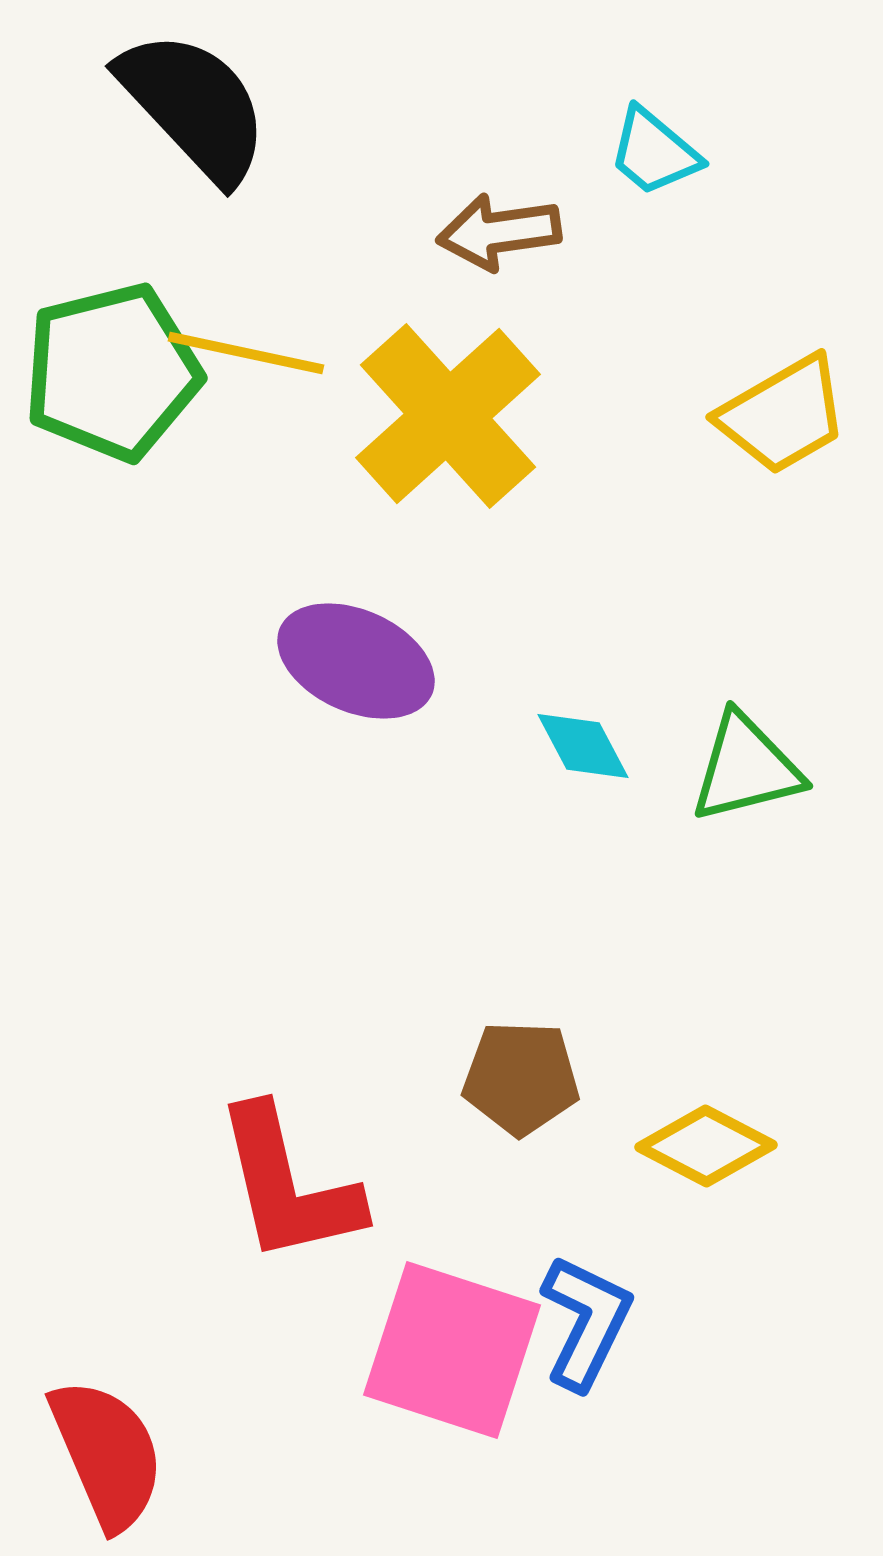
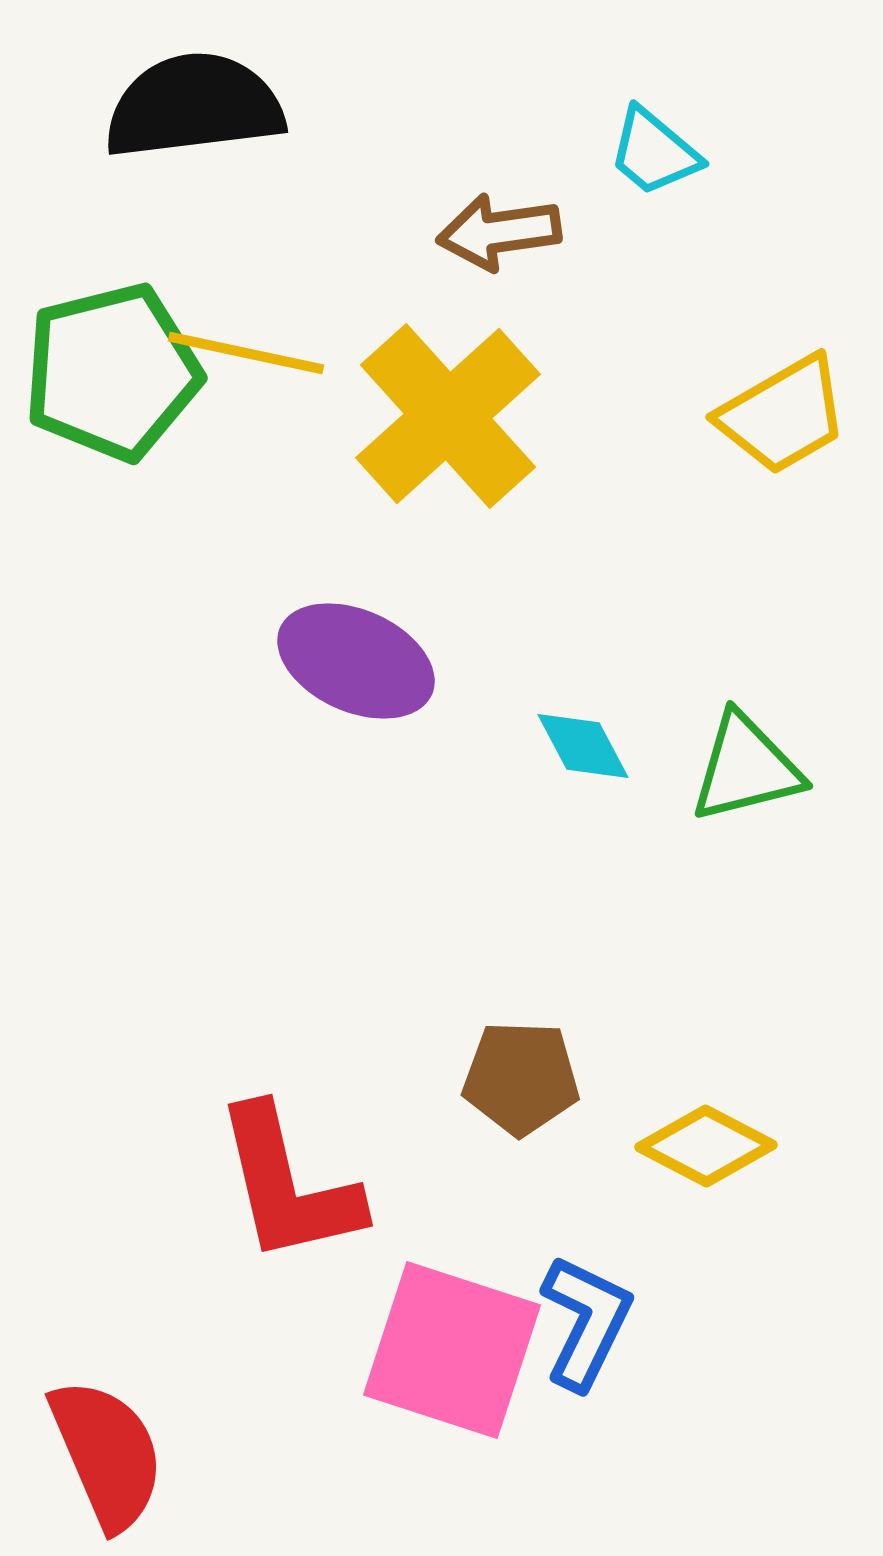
black semicircle: rotated 54 degrees counterclockwise
